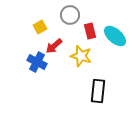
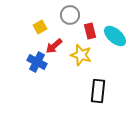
yellow star: moved 1 px up
